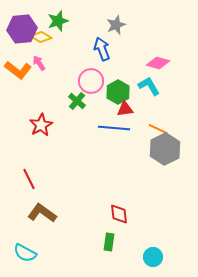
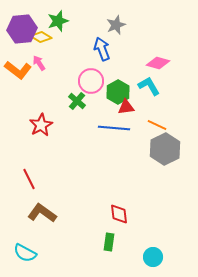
red triangle: moved 1 px right, 2 px up
orange line: moved 1 px left, 4 px up
